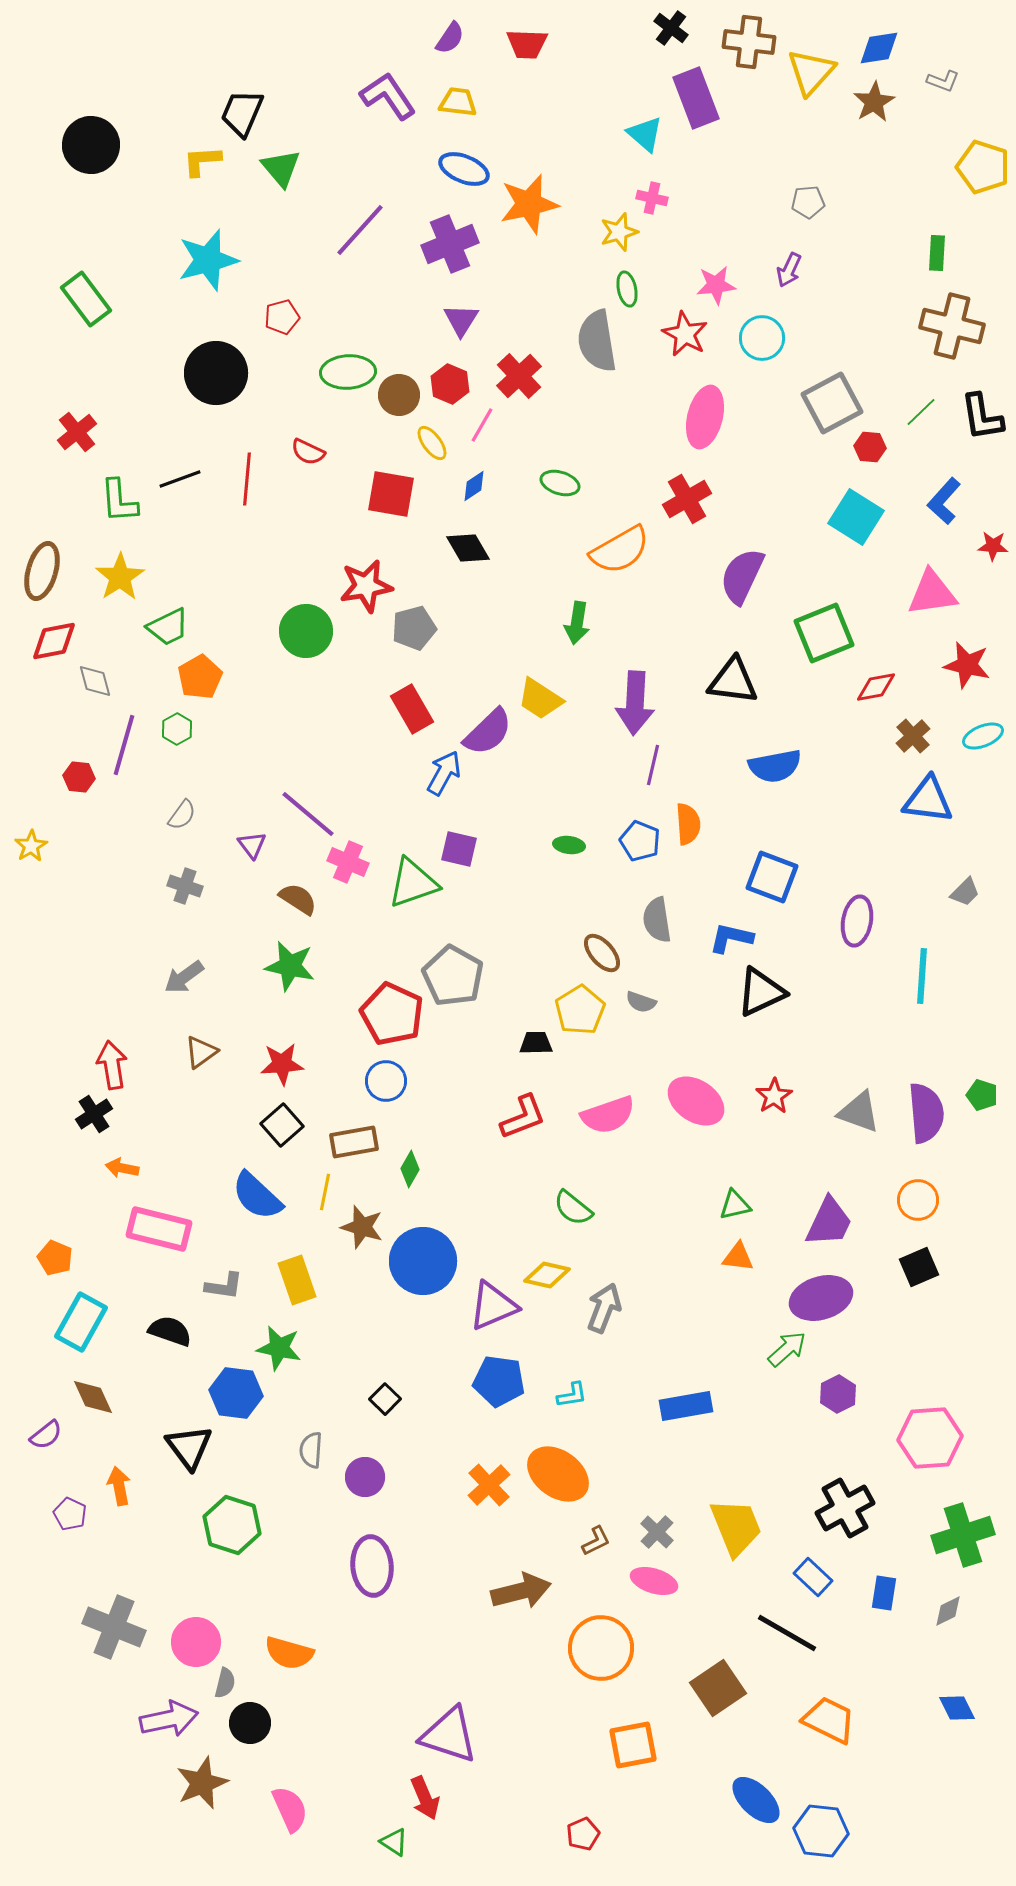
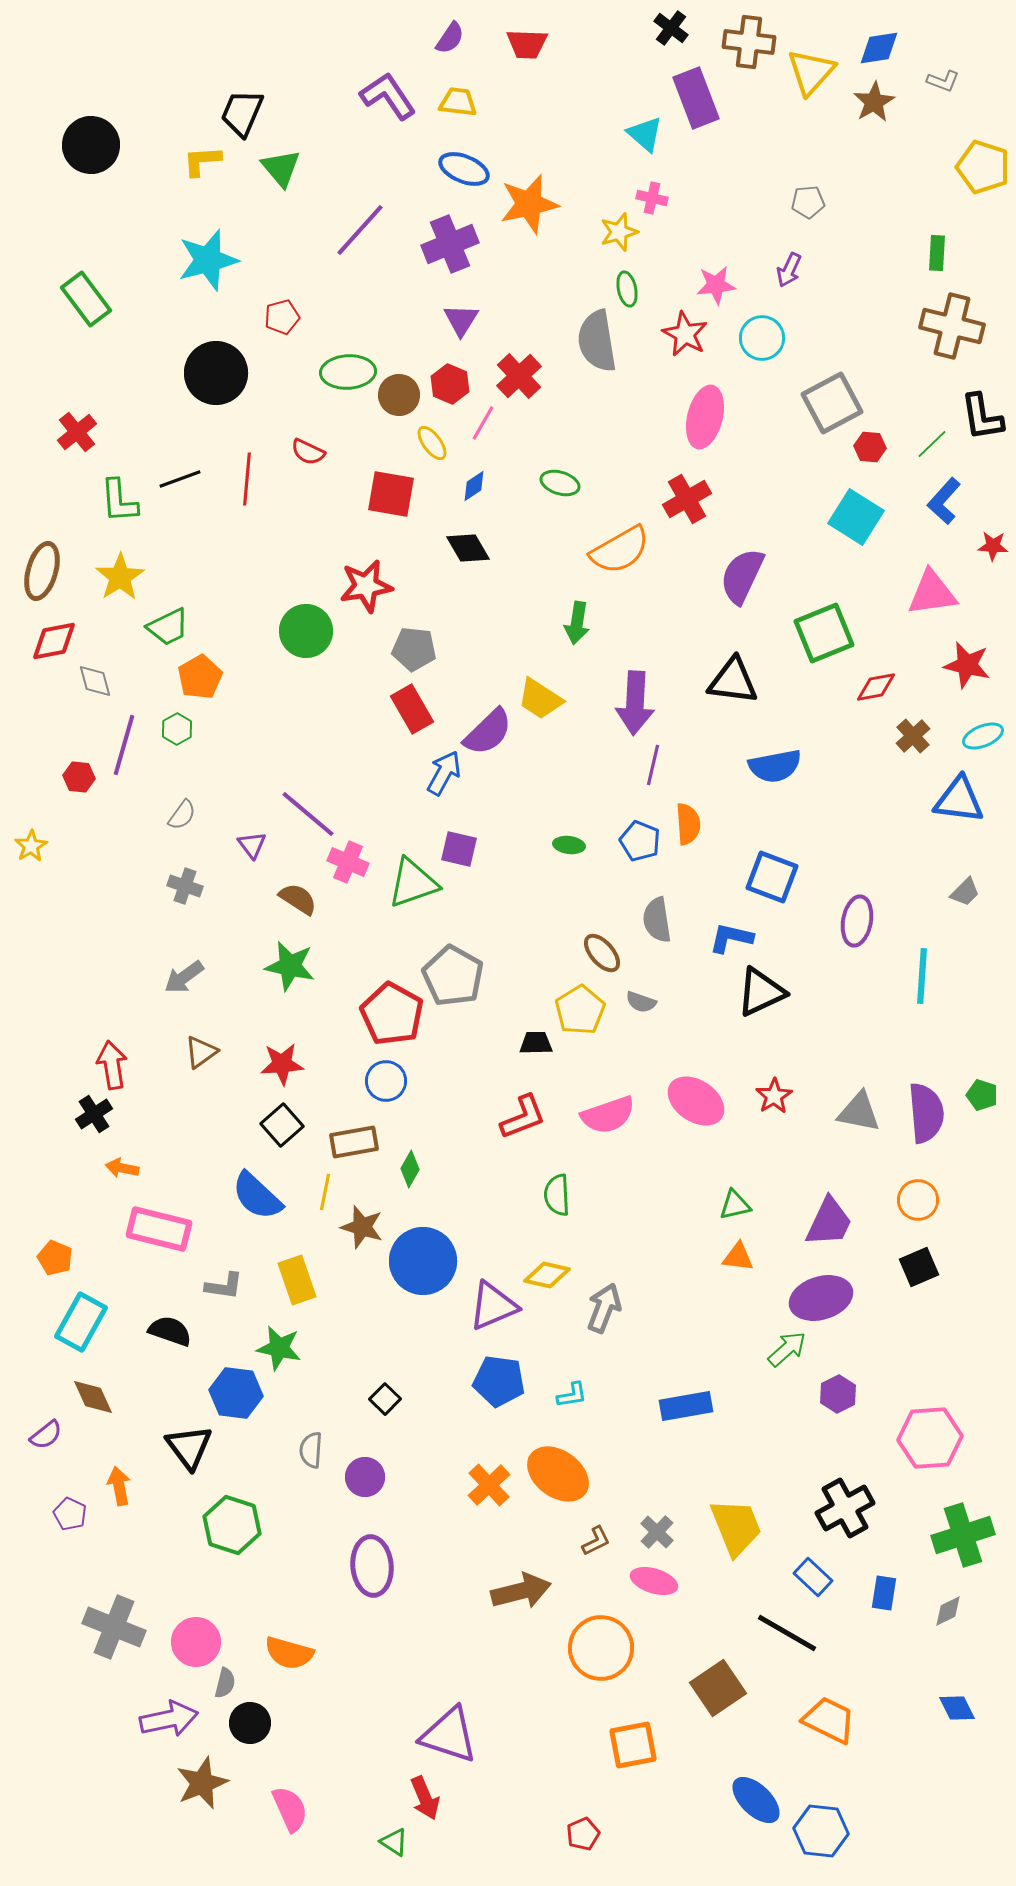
green line at (921, 412): moved 11 px right, 32 px down
pink line at (482, 425): moved 1 px right, 2 px up
gray pentagon at (414, 628): moved 21 px down; rotated 21 degrees clockwise
blue triangle at (928, 800): moved 31 px right
red pentagon at (392, 1014): rotated 4 degrees clockwise
gray triangle at (859, 1112): rotated 9 degrees counterclockwise
green semicircle at (573, 1208): moved 16 px left, 13 px up; rotated 48 degrees clockwise
